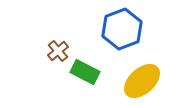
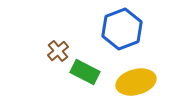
yellow ellipse: moved 6 px left, 1 px down; rotated 27 degrees clockwise
